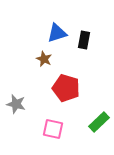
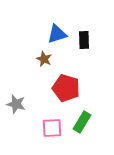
blue triangle: moved 1 px down
black rectangle: rotated 12 degrees counterclockwise
green rectangle: moved 17 px left; rotated 15 degrees counterclockwise
pink square: moved 1 px left, 1 px up; rotated 15 degrees counterclockwise
